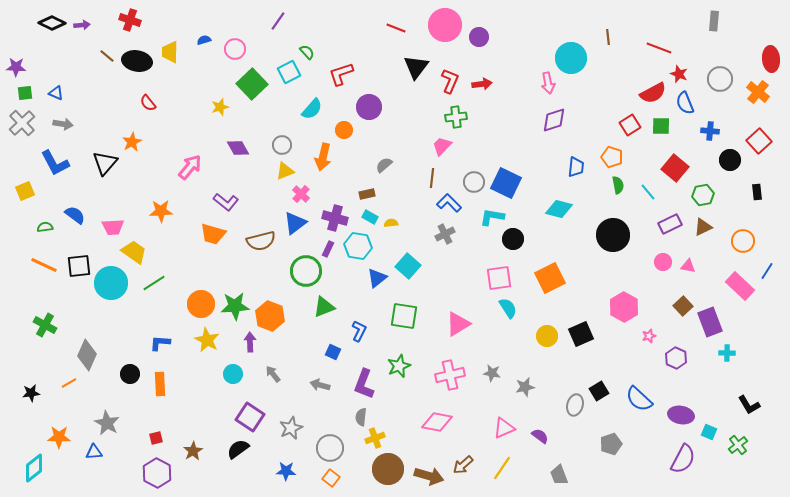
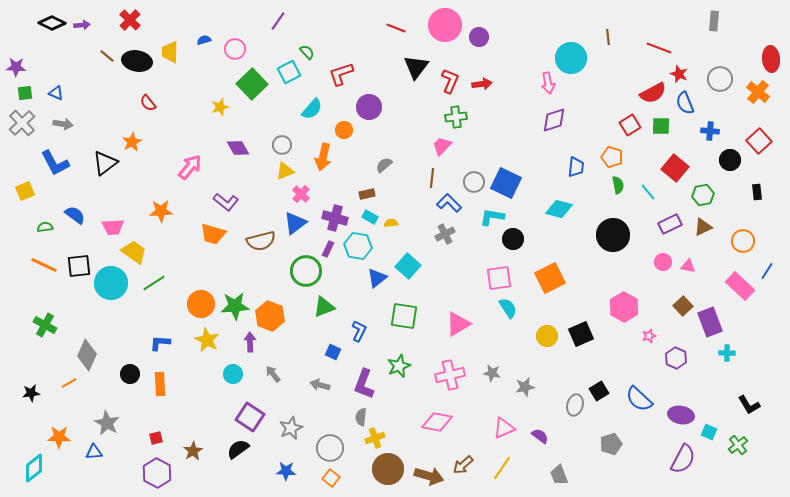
red cross at (130, 20): rotated 25 degrees clockwise
black triangle at (105, 163): rotated 12 degrees clockwise
